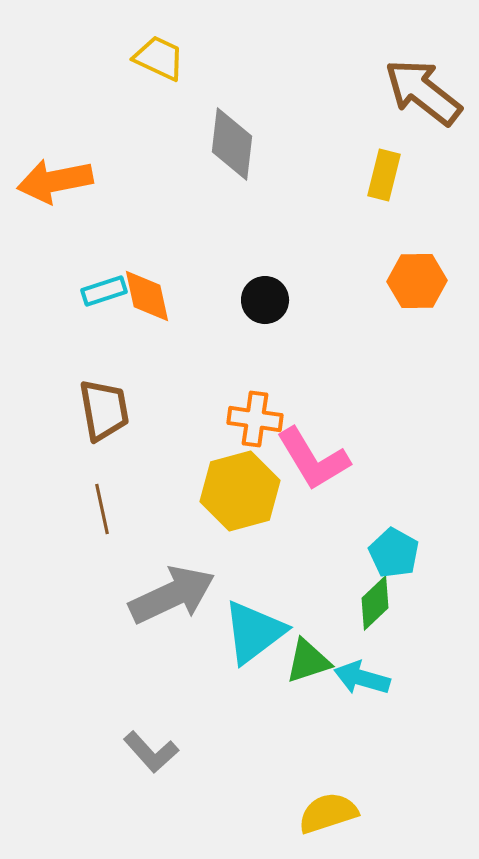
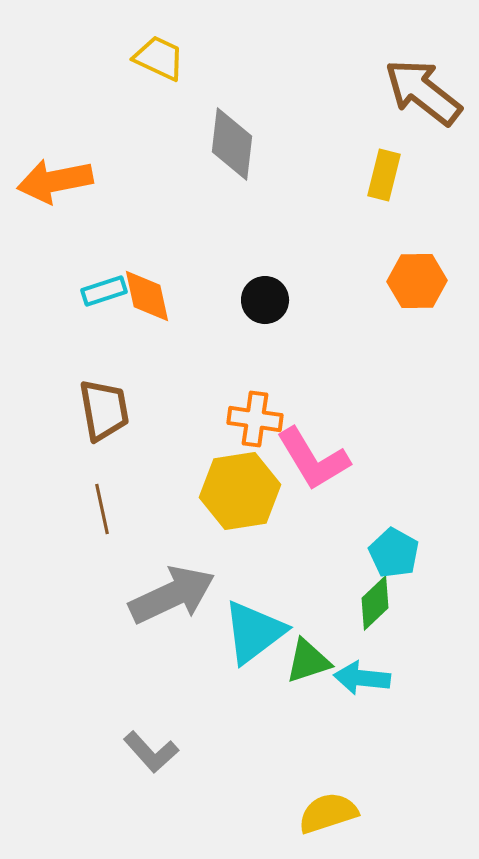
yellow hexagon: rotated 6 degrees clockwise
cyan arrow: rotated 10 degrees counterclockwise
